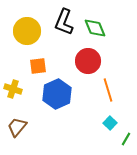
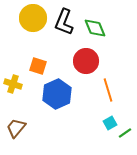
yellow circle: moved 6 px right, 13 px up
red circle: moved 2 px left
orange square: rotated 24 degrees clockwise
yellow cross: moved 5 px up
cyan square: rotated 16 degrees clockwise
brown trapezoid: moved 1 px left, 1 px down
green line: moved 1 px left, 6 px up; rotated 24 degrees clockwise
